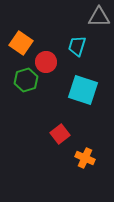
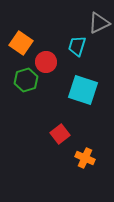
gray triangle: moved 6 px down; rotated 25 degrees counterclockwise
